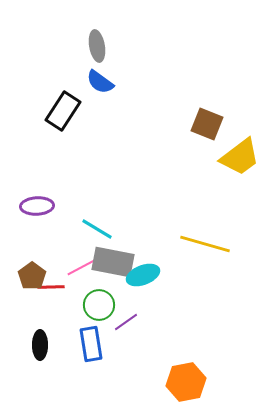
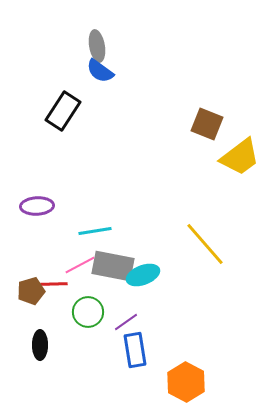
blue semicircle: moved 11 px up
cyan line: moved 2 px left, 2 px down; rotated 40 degrees counterclockwise
yellow line: rotated 33 degrees clockwise
gray rectangle: moved 4 px down
pink line: moved 2 px left, 2 px up
brown pentagon: moved 1 px left, 15 px down; rotated 20 degrees clockwise
red line: moved 3 px right, 3 px up
green circle: moved 11 px left, 7 px down
blue rectangle: moved 44 px right, 6 px down
orange hexagon: rotated 21 degrees counterclockwise
